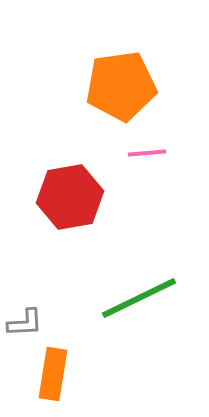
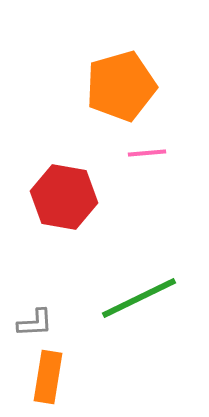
orange pentagon: rotated 8 degrees counterclockwise
red hexagon: moved 6 px left; rotated 20 degrees clockwise
gray L-shape: moved 10 px right
orange rectangle: moved 5 px left, 3 px down
